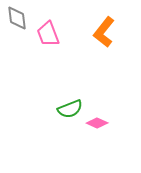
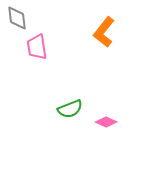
pink trapezoid: moved 11 px left, 13 px down; rotated 12 degrees clockwise
pink diamond: moved 9 px right, 1 px up
